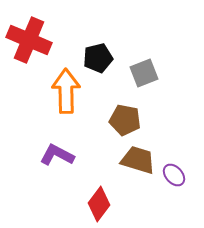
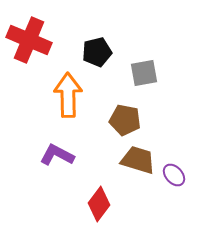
black pentagon: moved 1 px left, 6 px up
gray square: rotated 12 degrees clockwise
orange arrow: moved 2 px right, 4 px down
